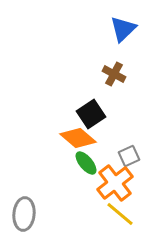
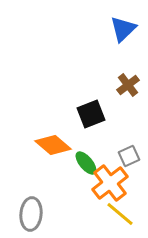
brown cross: moved 14 px right, 11 px down; rotated 25 degrees clockwise
black square: rotated 12 degrees clockwise
orange diamond: moved 25 px left, 7 px down
orange cross: moved 5 px left
gray ellipse: moved 7 px right
